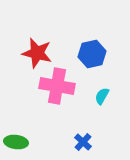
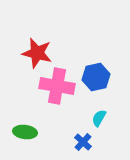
blue hexagon: moved 4 px right, 23 px down
cyan semicircle: moved 3 px left, 22 px down
green ellipse: moved 9 px right, 10 px up
